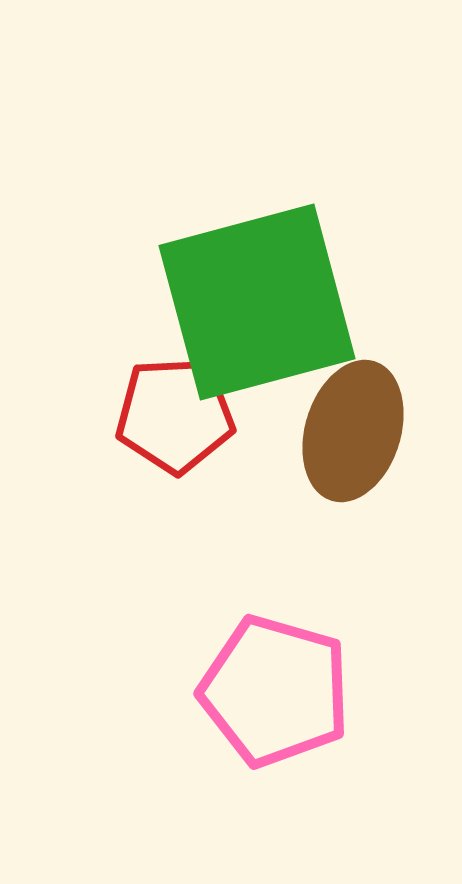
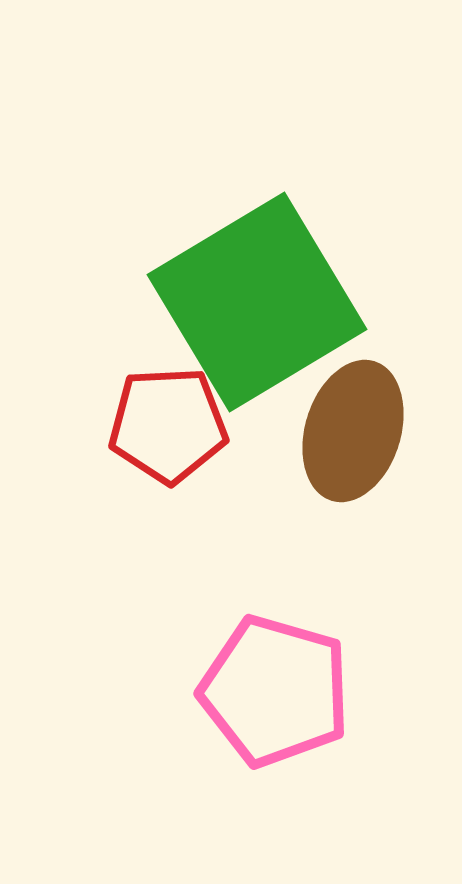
green square: rotated 16 degrees counterclockwise
red pentagon: moved 7 px left, 10 px down
